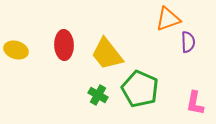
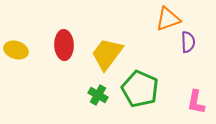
yellow trapezoid: rotated 75 degrees clockwise
pink L-shape: moved 1 px right, 1 px up
